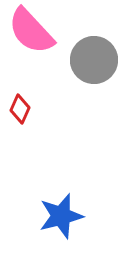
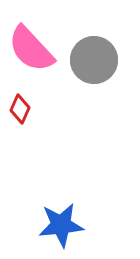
pink semicircle: moved 18 px down
blue star: moved 9 px down; rotated 9 degrees clockwise
